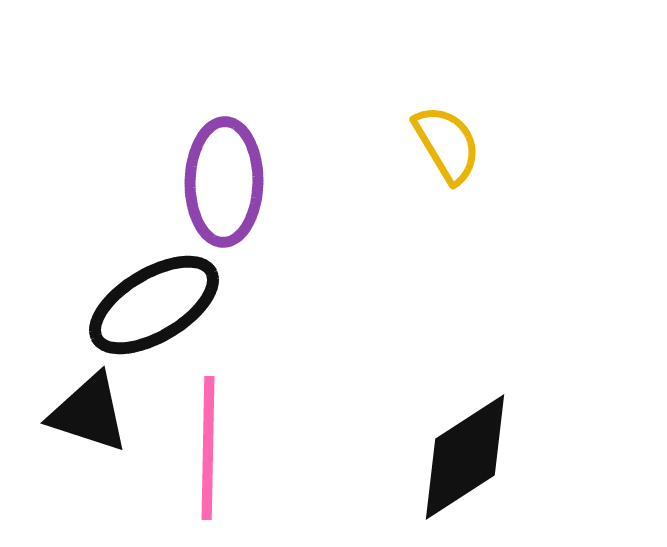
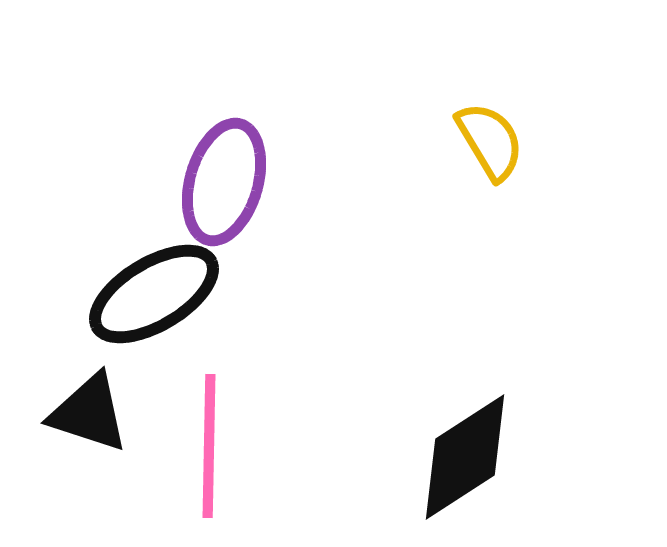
yellow semicircle: moved 43 px right, 3 px up
purple ellipse: rotated 15 degrees clockwise
black ellipse: moved 11 px up
pink line: moved 1 px right, 2 px up
